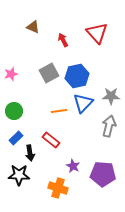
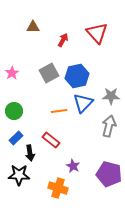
brown triangle: rotated 24 degrees counterclockwise
red arrow: rotated 56 degrees clockwise
pink star: moved 1 px right, 1 px up; rotated 16 degrees counterclockwise
purple pentagon: moved 6 px right; rotated 10 degrees clockwise
